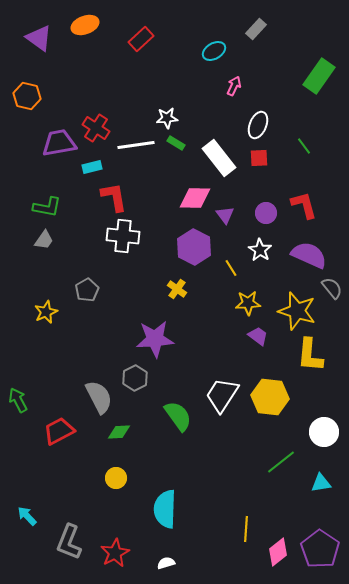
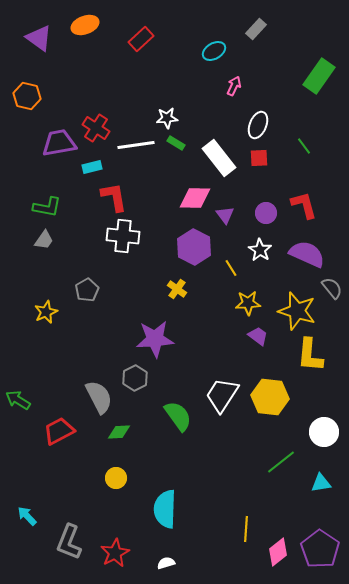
purple semicircle at (309, 255): moved 2 px left, 1 px up
green arrow at (18, 400): rotated 30 degrees counterclockwise
